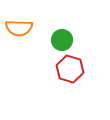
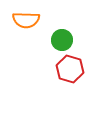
orange semicircle: moved 7 px right, 8 px up
